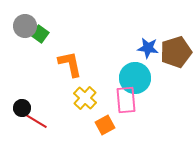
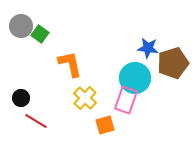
gray circle: moved 4 px left
brown pentagon: moved 3 px left, 11 px down
pink rectangle: rotated 24 degrees clockwise
black circle: moved 1 px left, 10 px up
orange square: rotated 12 degrees clockwise
